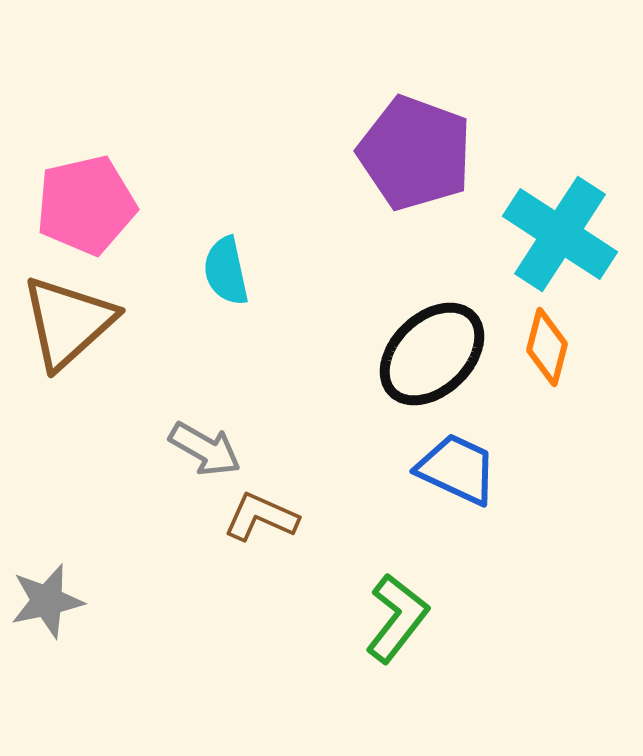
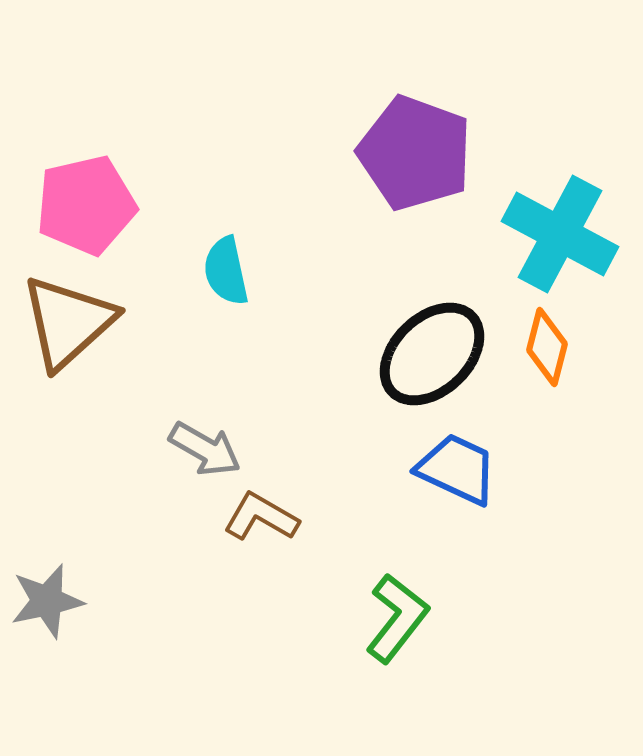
cyan cross: rotated 5 degrees counterclockwise
brown L-shape: rotated 6 degrees clockwise
